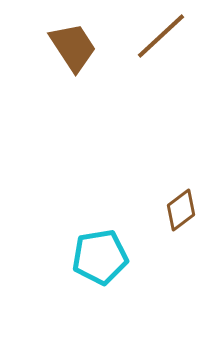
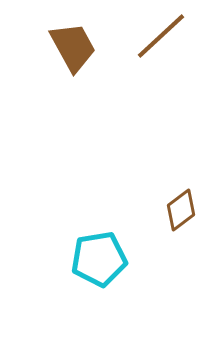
brown trapezoid: rotated 4 degrees clockwise
cyan pentagon: moved 1 px left, 2 px down
